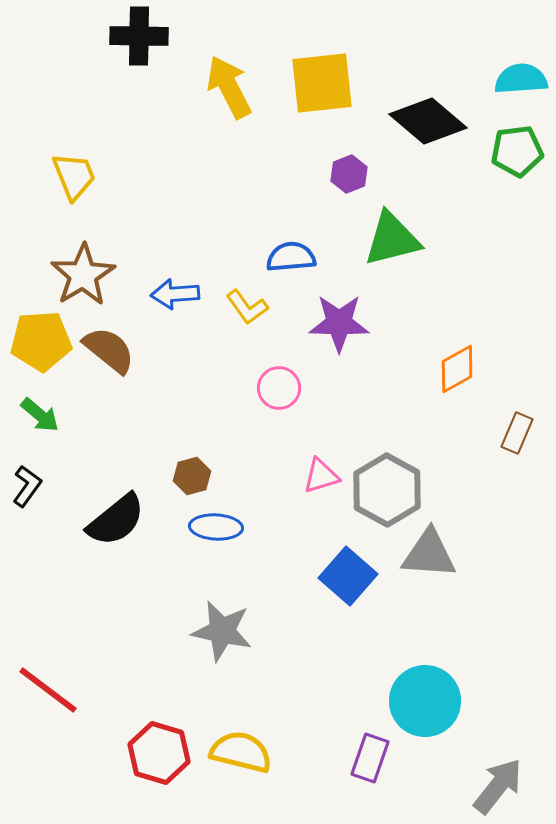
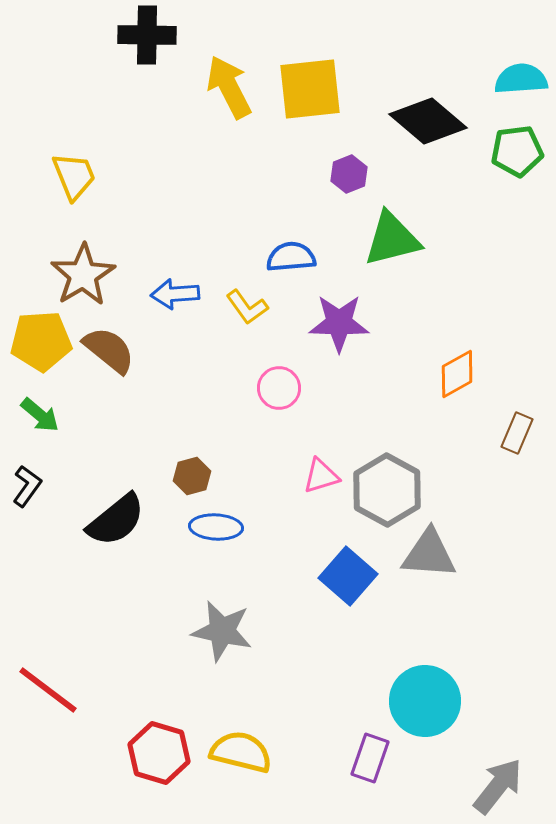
black cross: moved 8 px right, 1 px up
yellow square: moved 12 px left, 6 px down
orange diamond: moved 5 px down
